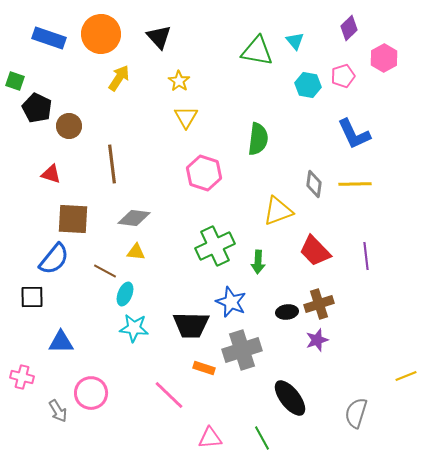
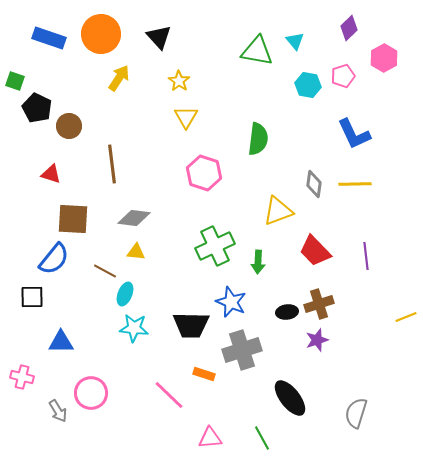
orange rectangle at (204, 368): moved 6 px down
yellow line at (406, 376): moved 59 px up
